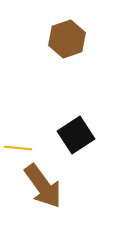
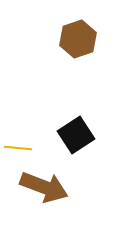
brown hexagon: moved 11 px right
brown arrow: moved 1 px right, 1 px down; rotated 33 degrees counterclockwise
